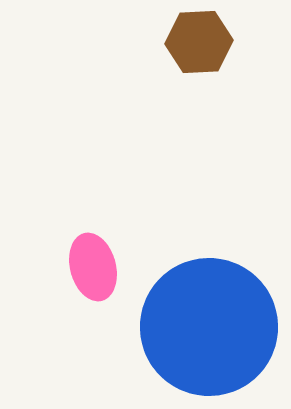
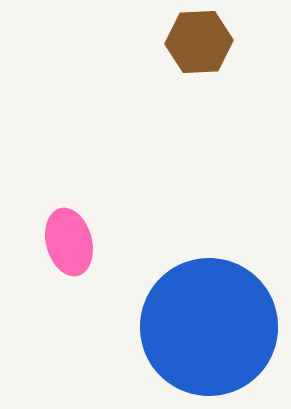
pink ellipse: moved 24 px left, 25 px up
